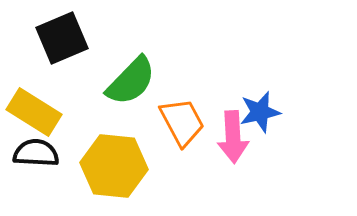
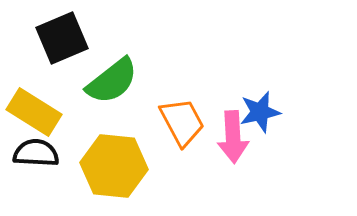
green semicircle: moved 19 px left; rotated 8 degrees clockwise
